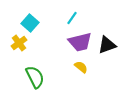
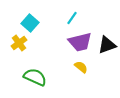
green semicircle: rotated 40 degrees counterclockwise
